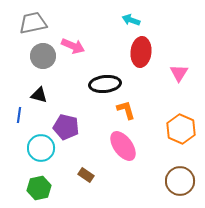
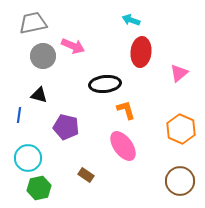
pink triangle: rotated 18 degrees clockwise
cyan circle: moved 13 px left, 10 px down
